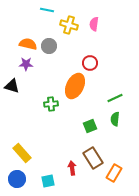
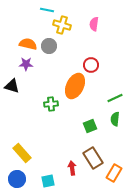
yellow cross: moved 7 px left
red circle: moved 1 px right, 2 px down
